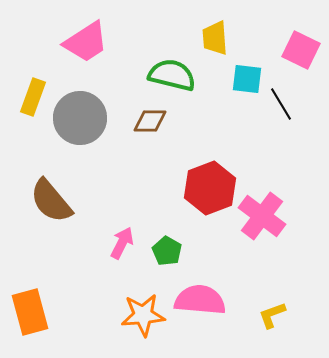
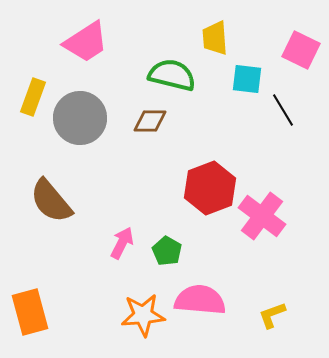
black line: moved 2 px right, 6 px down
